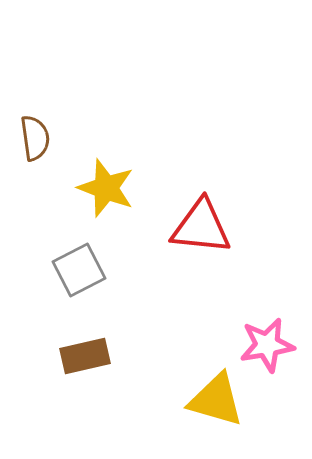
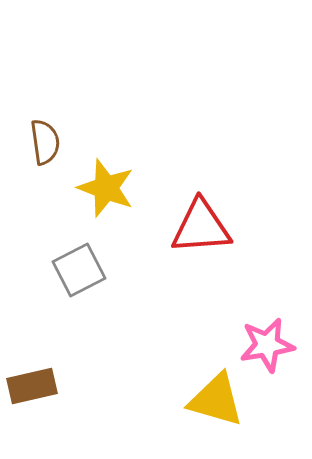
brown semicircle: moved 10 px right, 4 px down
red triangle: rotated 10 degrees counterclockwise
brown rectangle: moved 53 px left, 30 px down
